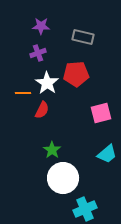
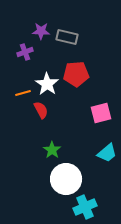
purple star: moved 5 px down
gray rectangle: moved 16 px left
purple cross: moved 13 px left, 1 px up
white star: moved 1 px down
orange line: rotated 14 degrees counterclockwise
red semicircle: moved 1 px left; rotated 54 degrees counterclockwise
cyan trapezoid: moved 1 px up
white circle: moved 3 px right, 1 px down
cyan cross: moved 2 px up
